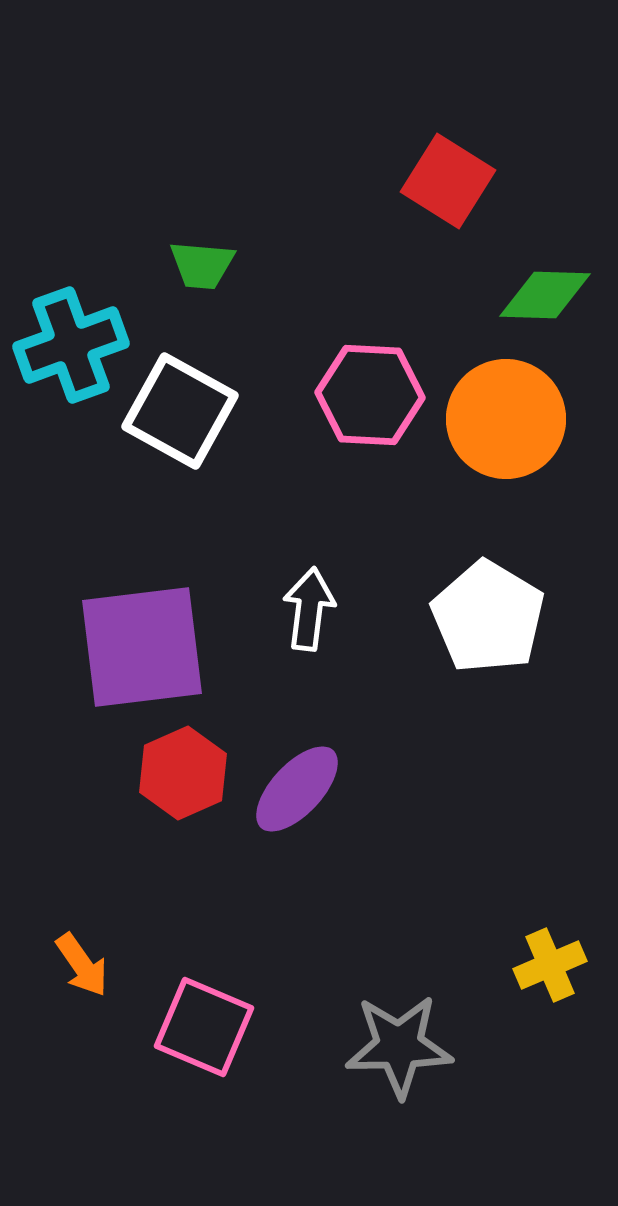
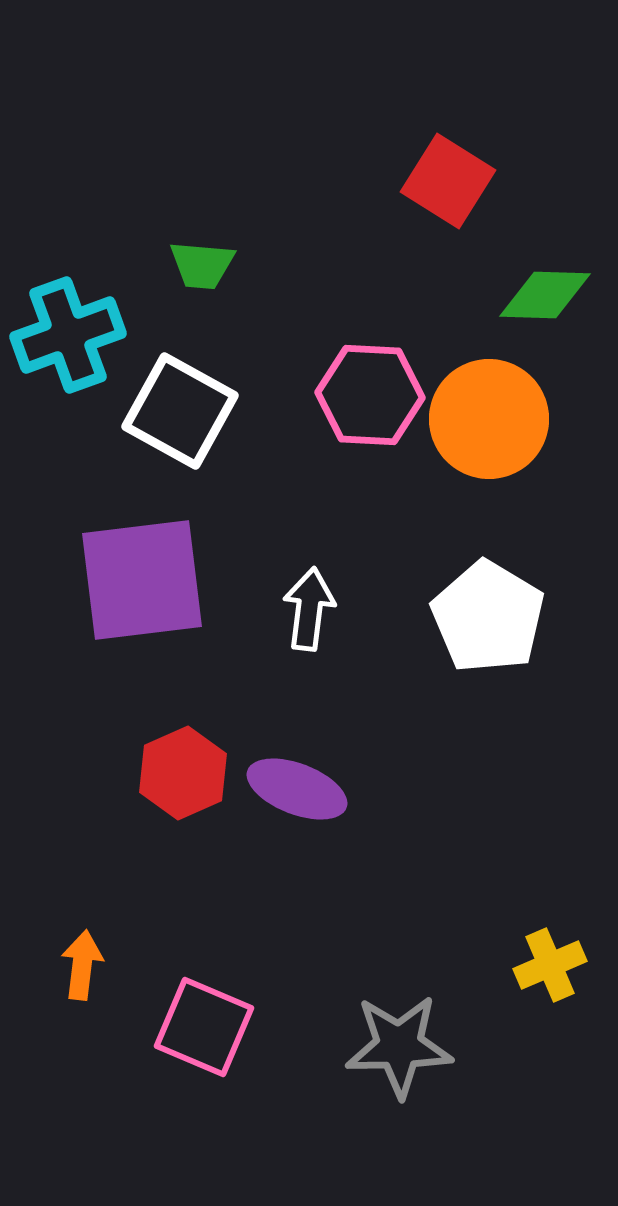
cyan cross: moved 3 px left, 10 px up
orange circle: moved 17 px left
purple square: moved 67 px up
purple ellipse: rotated 68 degrees clockwise
orange arrow: rotated 138 degrees counterclockwise
